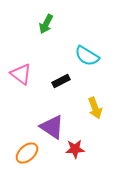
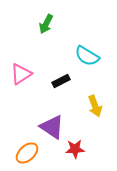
pink triangle: rotated 50 degrees clockwise
yellow arrow: moved 2 px up
